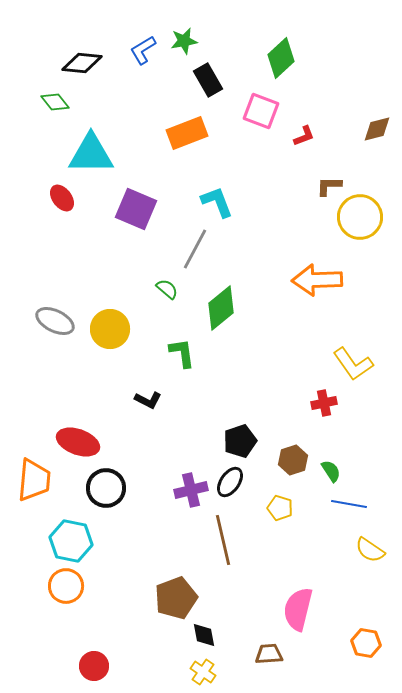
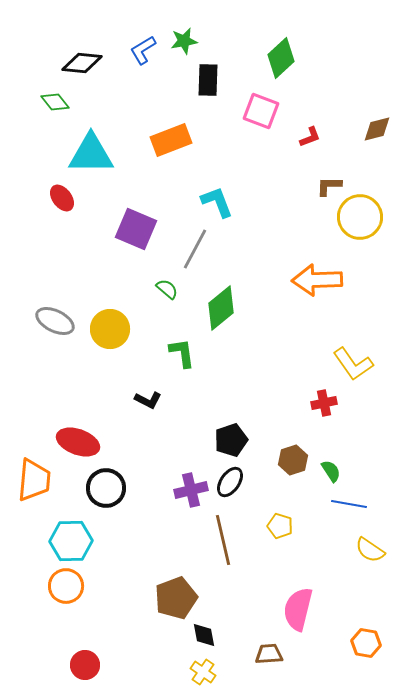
black rectangle at (208, 80): rotated 32 degrees clockwise
orange rectangle at (187, 133): moved 16 px left, 7 px down
red L-shape at (304, 136): moved 6 px right, 1 px down
purple square at (136, 209): moved 20 px down
black pentagon at (240, 441): moved 9 px left, 1 px up
yellow pentagon at (280, 508): moved 18 px down
cyan hexagon at (71, 541): rotated 12 degrees counterclockwise
red circle at (94, 666): moved 9 px left, 1 px up
